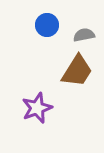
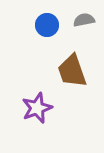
gray semicircle: moved 15 px up
brown trapezoid: moved 5 px left; rotated 129 degrees clockwise
